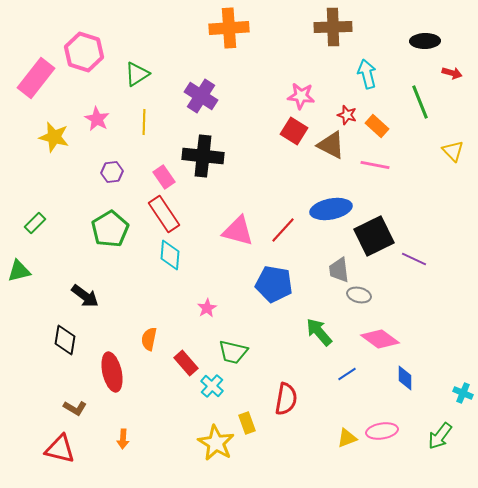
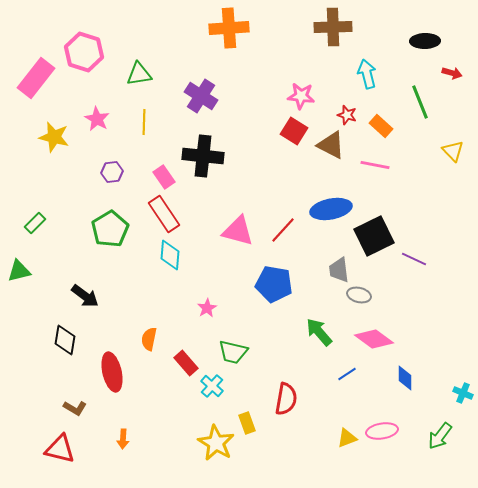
green triangle at (137, 74): moved 2 px right; rotated 24 degrees clockwise
orange rectangle at (377, 126): moved 4 px right
pink diamond at (380, 339): moved 6 px left
